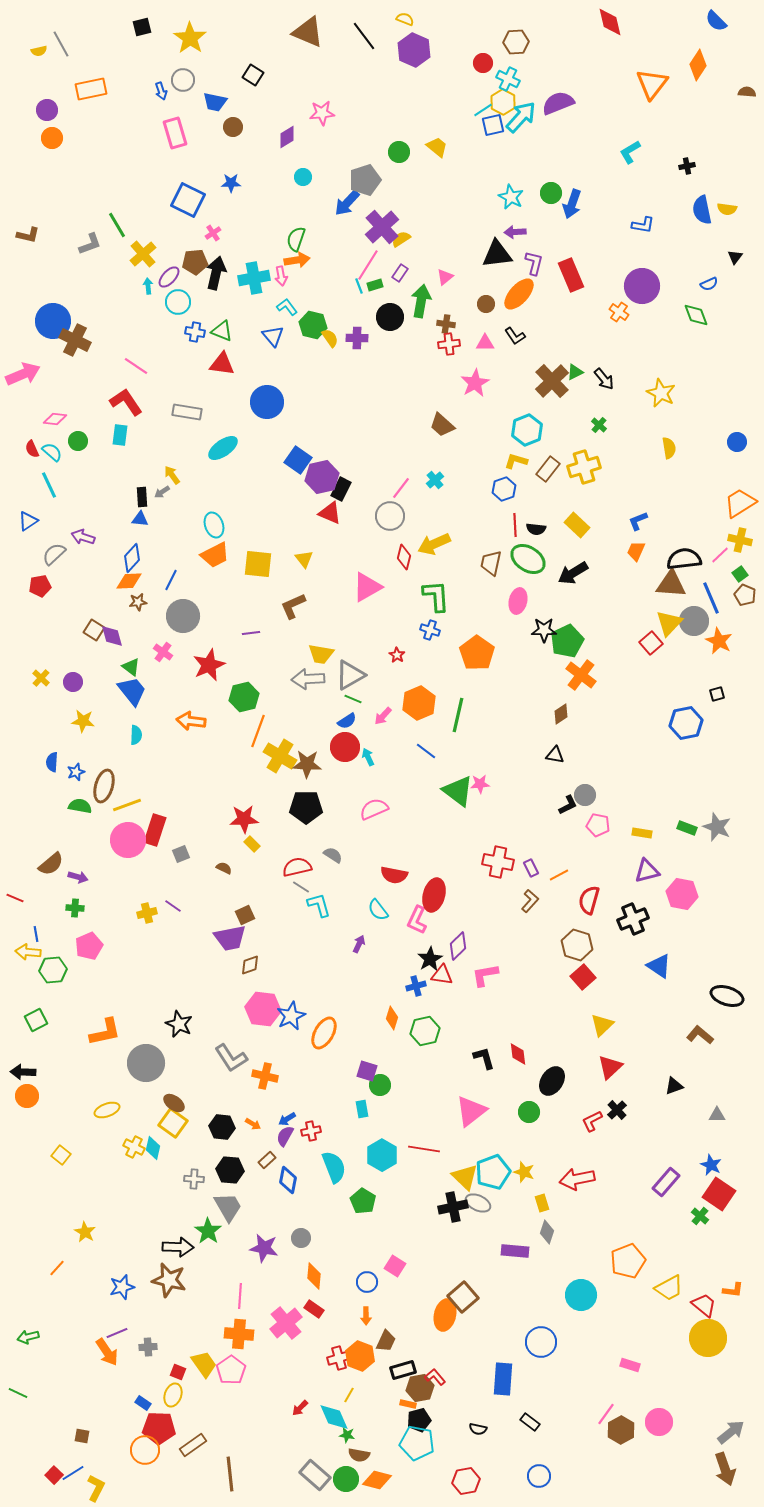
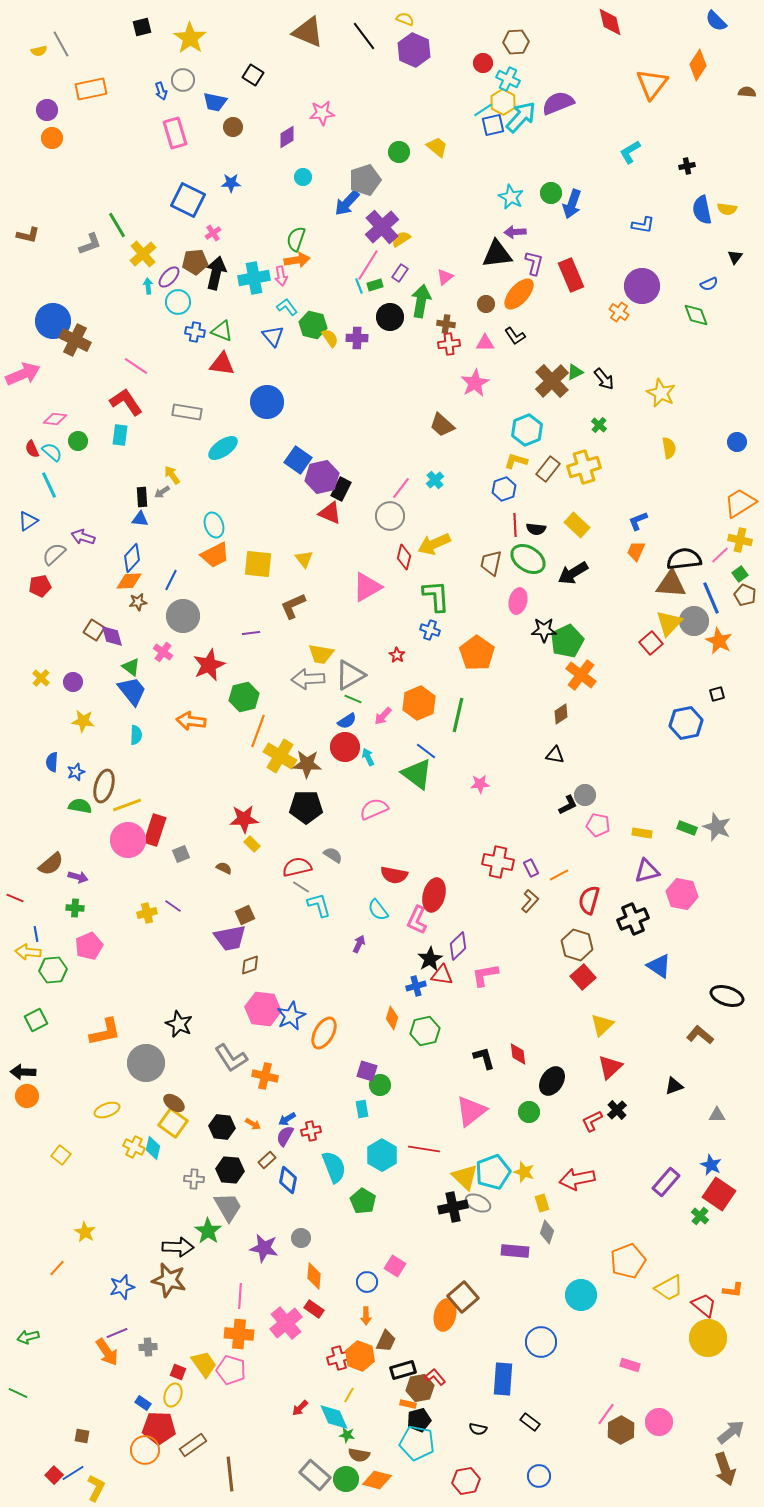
green triangle at (458, 791): moved 41 px left, 17 px up
pink pentagon at (231, 1370): rotated 20 degrees counterclockwise
